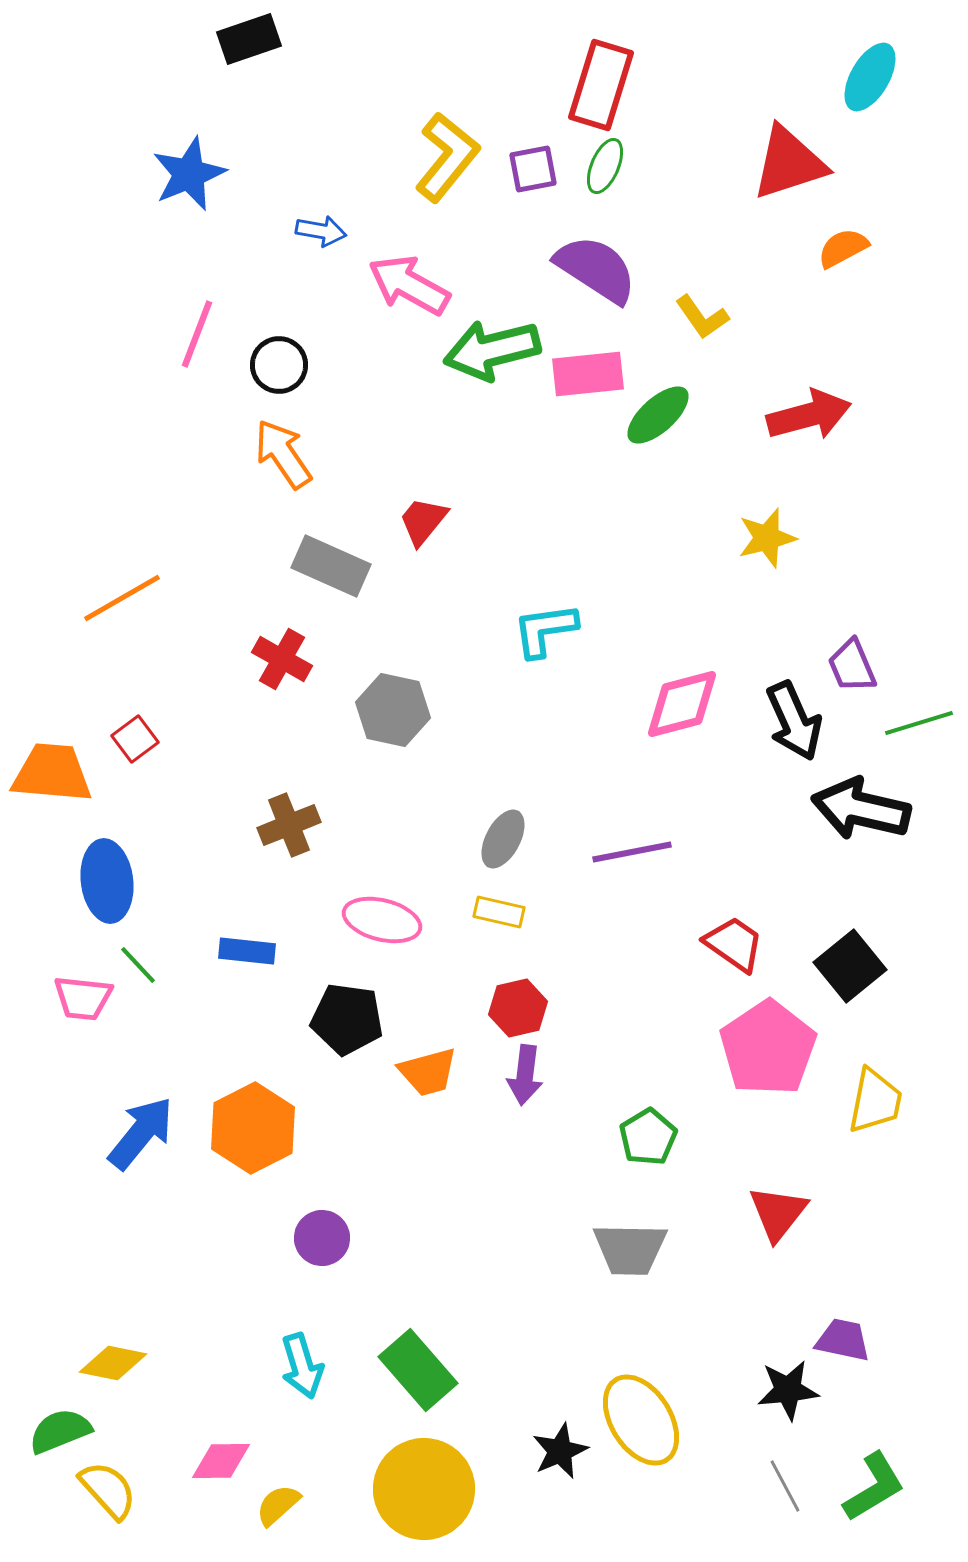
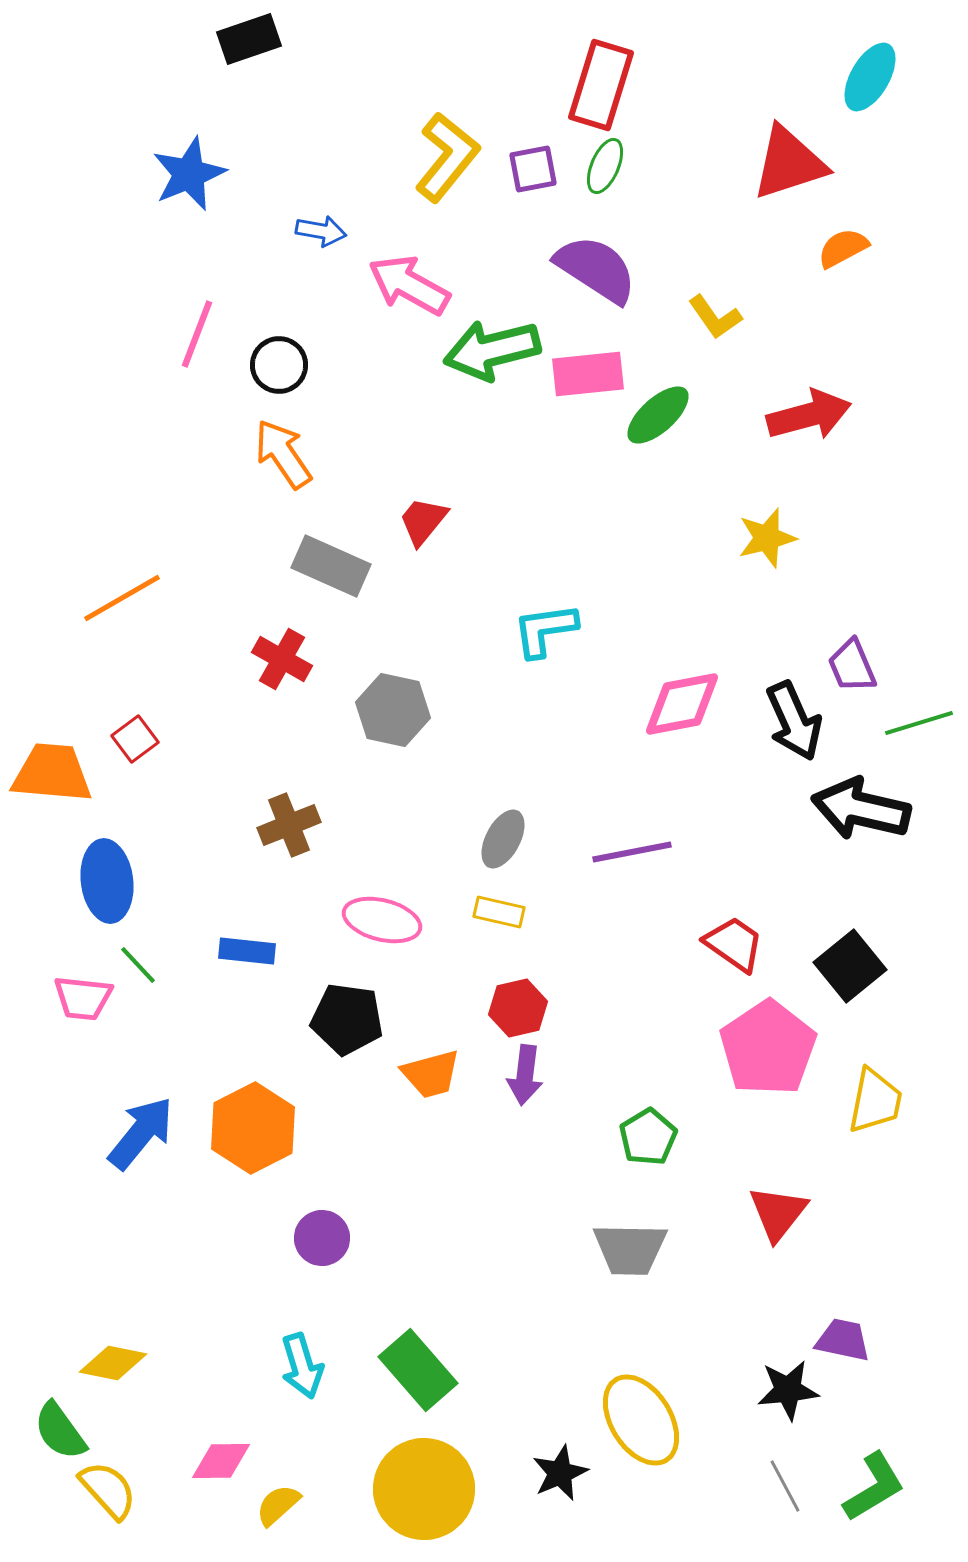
yellow L-shape at (702, 317): moved 13 px right
pink diamond at (682, 704): rotated 4 degrees clockwise
orange trapezoid at (428, 1072): moved 3 px right, 2 px down
green semicircle at (60, 1431): rotated 104 degrees counterclockwise
black star at (560, 1451): moved 22 px down
